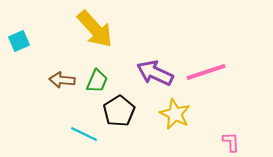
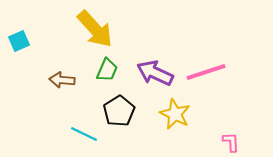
green trapezoid: moved 10 px right, 11 px up
